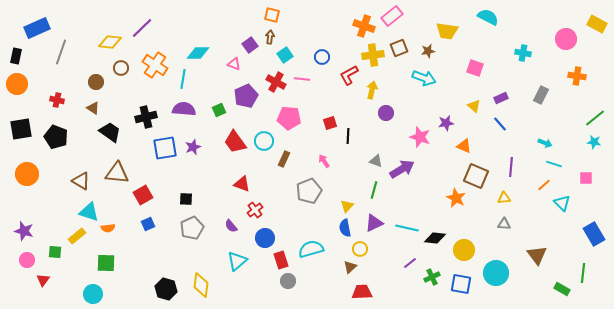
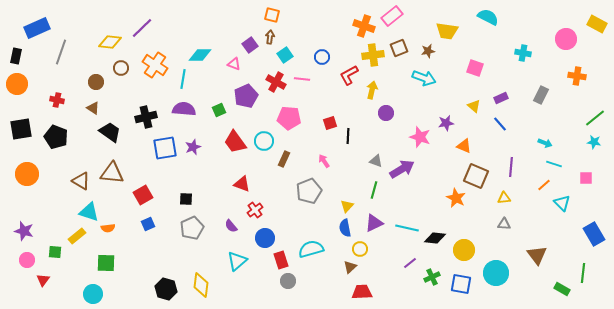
cyan diamond at (198, 53): moved 2 px right, 2 px down
brown triangle at (117, 173): moved 5 px left
